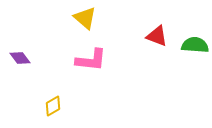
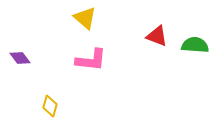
yellow diamond: moved 3 px left; rotated 45 degrees counterclockwise
